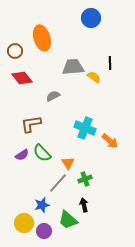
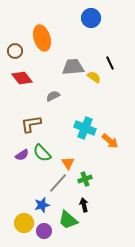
black line: rotated 24 degrees counterclockwise
